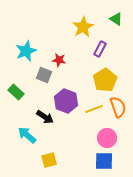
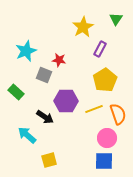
green triangle: rotated 32 degrees clockwise
purple hexagon: rotated 20 degrees counterclockwise
orange semicircle: moved 7 px down
